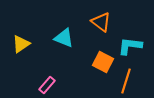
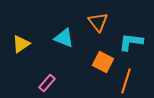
orange triangle: moved 3 px left; rotated 15 degrees clockwise
cyan L-shape: moved 1 px right, 4 px up
pink rectangle: moved 2 px up
